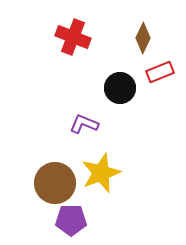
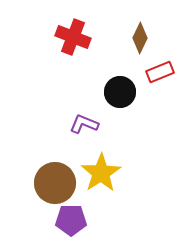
brown diamond: moved 3 px left
black circle: moved 4 px down
yellow star: rotated 12 degrees counterclockwise
